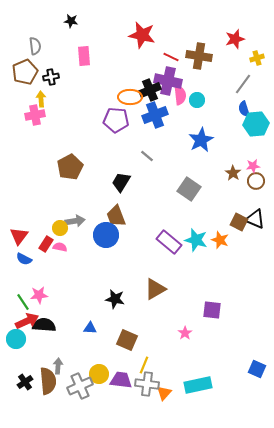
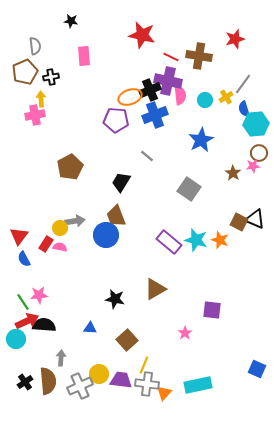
yellow cross at (257, 58): moved 31 px left, 39 px down; rotated 16 degrees counterclockwise
orange ellipse at (130, 97): rotated 20 degrees counterclockwise
cyan circle at (197, 100): moved 8 px right
brown circle at (256, 181): moved 3 px right, 28 px up
blue semicircle at (24, 259): rotated 35 degrees clockwise
brown square at (127, 340): rotated 25 degrees clockwise
gray arrow at (58, 366): moved 3 px right, 8 px up
